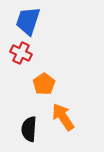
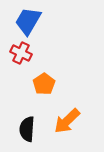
blue trapezoid: rotated 12 degrees clockwise
orange arrow: moved 4 px right, 4 px down; rotated 100 degrees counterclockwise
black semicircle: moved 2 px left
